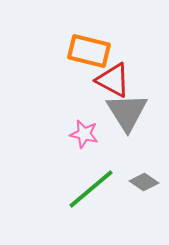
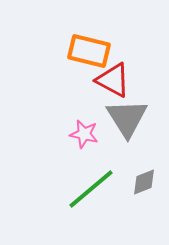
gray triangle: moved 6 px down
gray diamond: rotated 56 degrees counterclockwise
